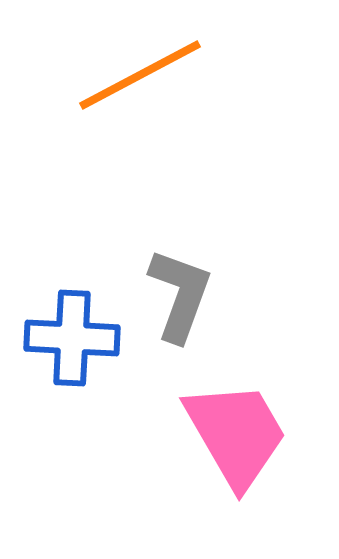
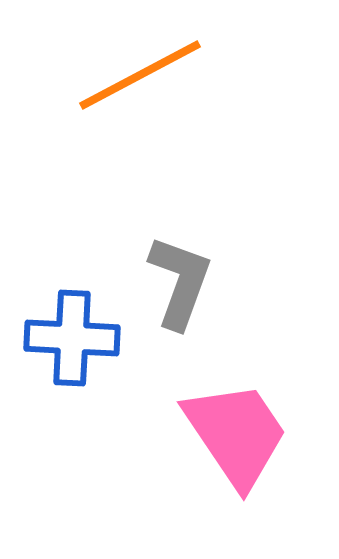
gray L-shape: moved 13 px up
pink trapezoid: rotated 4 degrees counterclockwise
